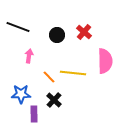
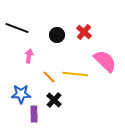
black line: moved 1 px left, 1 px down
pink semicircle: rotated 45 degrees counterclockwise
yellow line: moved 2 px right, 1 px down
